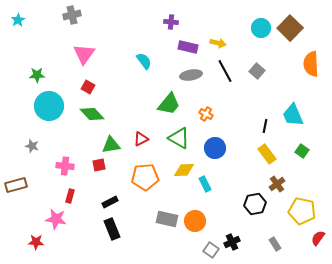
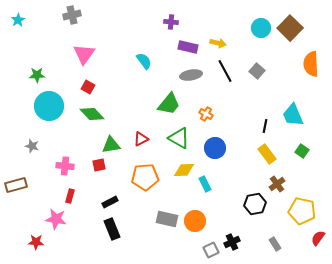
gray square at (211, 250): rotated 28 degrees clockwise
